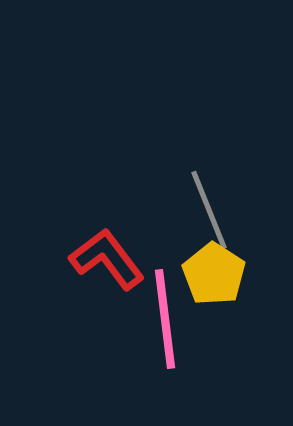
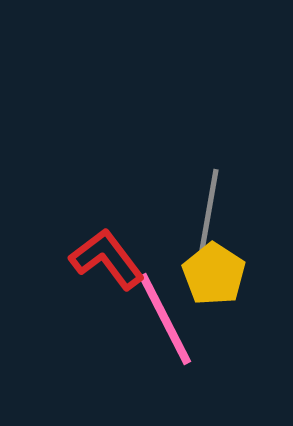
gray line: rotated 32 degrees clockwise
pink line: rotated 20 degrees counterclockwise
